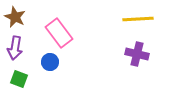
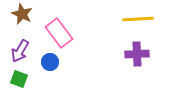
brown star: moved 7 px right, 3 px up
purple arrow: moved 5 px right, 3 px down; rotated 20 degrees clockwise
purple cross: rotated 15 degrees counterclockwise
